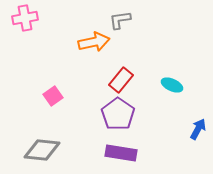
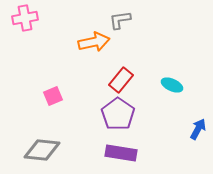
pink square: rotated 12 degrees clockwise
